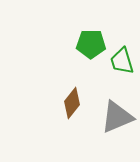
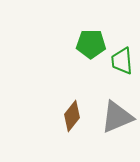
green trapezoid: rotated 12 degrees clockwise
brown diamond: moved 13 px down
